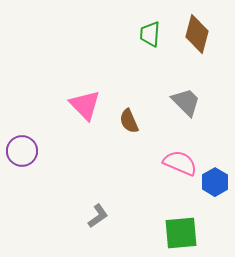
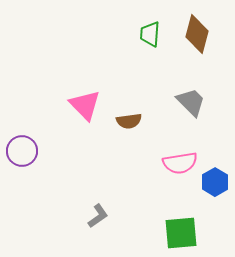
gray trapezoid: moved 5 px right
brown semicircle: rotated 75 degrees counterclockwise
pink semicircle: rotated 148 degrees clockwise
